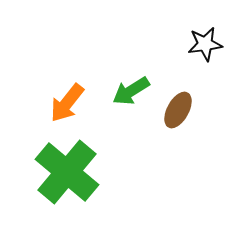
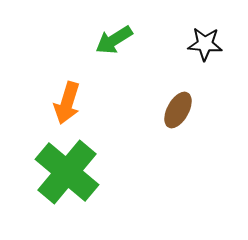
black star: rotated 12 degrees clockwise
green arrow: moved 17 px left, 51 px up
orange arrow: rotated 21 degrees counterclockwise
